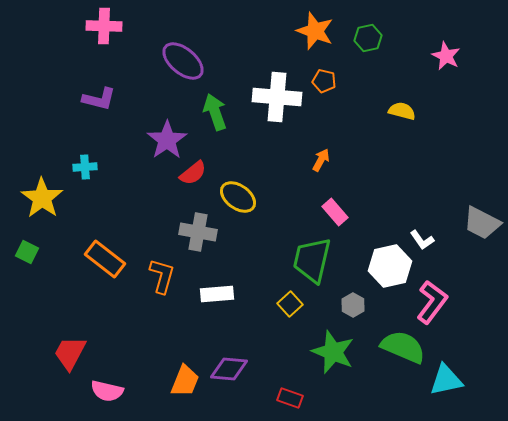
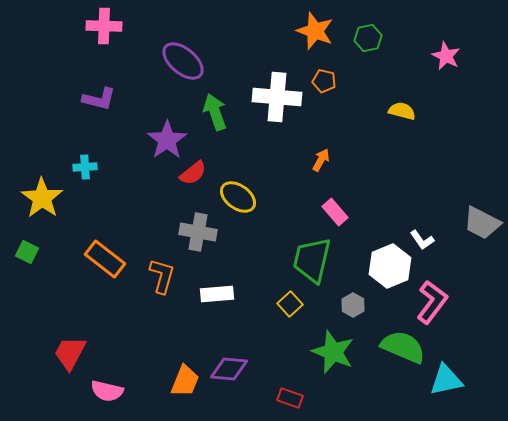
white hexagon: rotated 9 degrees counterclockwise
